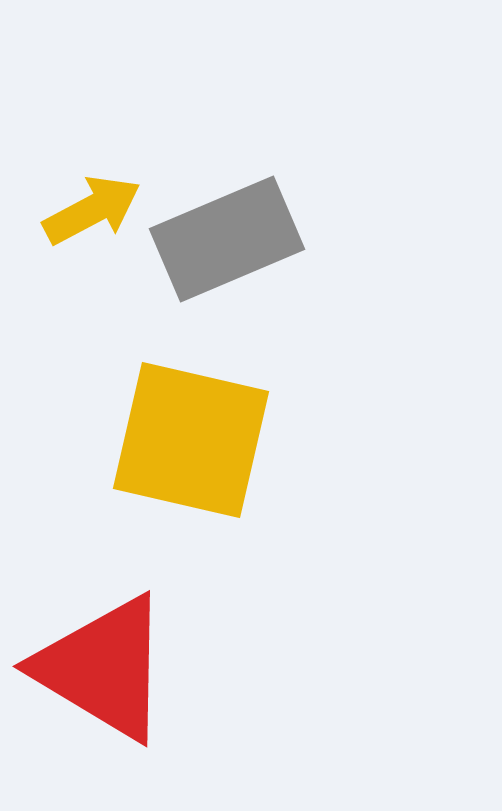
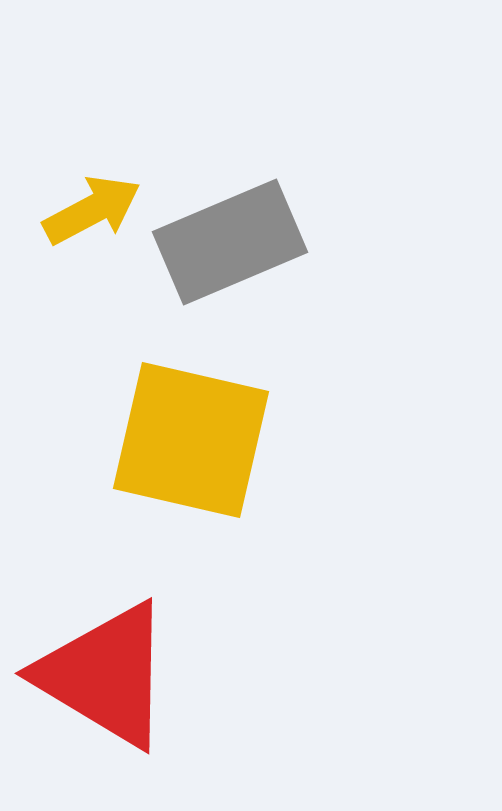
gray rectangle: moved 3 px right, 3 px down
red triangle: moved 2 px right, 7 px down
